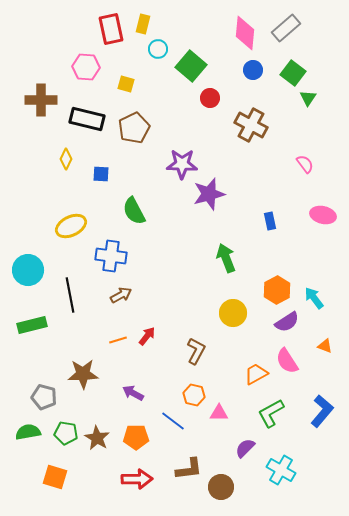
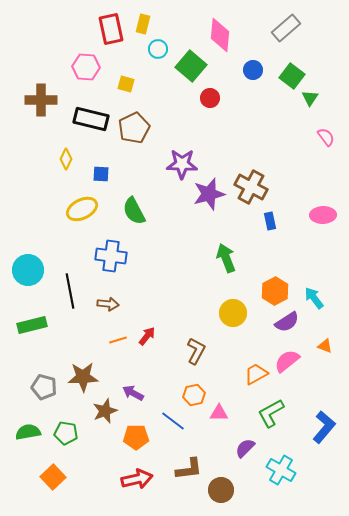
pink diamond at (245, 33): moved 25 px left, 2 px down
green square at (293, 73): moved 1 px left, 3 px down
green triangle at (308, 98): moved 2 px right
black rectangle at (87, 119): moved 4 px right
brown cross at (251, 125): moved 62 px down
pink semicircle at (305, 164): moved 21 px right, 27 px up
pink ellipse at (323, 215): rotated 15 degrees counterclockwise
yellow ellipse at (71, 226): moved 11 px right, 17 px up
orange hexagon at (277, 290): moved 2 px left, 1 px down
black line at (70, 295): moved 4 px up
brown arrow at (121, 295): moved 13 px left, 9 px down; rotated 35 degrees clockwise
pink semicircle at (287, 361): rotated 84 degrees clockwise
brown star at (83, 374): moved 3 px down
orange hexagon at (194, 395): rotated 25 degrees counterclockwise
gray pentagon at (44, 397): moved 10 px up
blue L-shape at (322, 411): moved 2 px right, 16 px down
brown star at (97, 438): moved 8 px right, 27 px up; rotated 20 degrees clockwise
orange square at (55, 477): moved 2 px left; rotated 30 degrees clockwise
red arrow at (137, 479): rotated 12 degrees counterclockwise
brown circle at (221, 487): moved 3 px down
